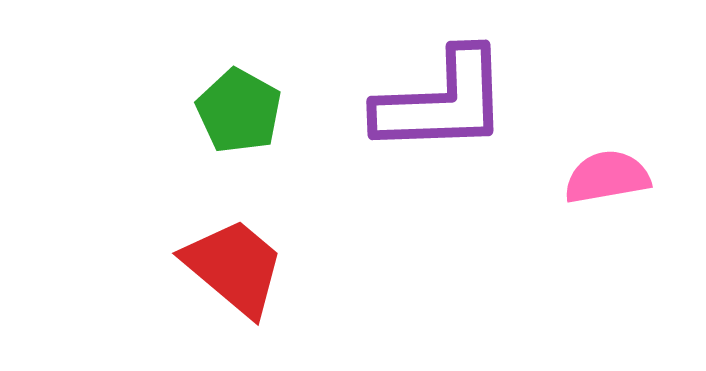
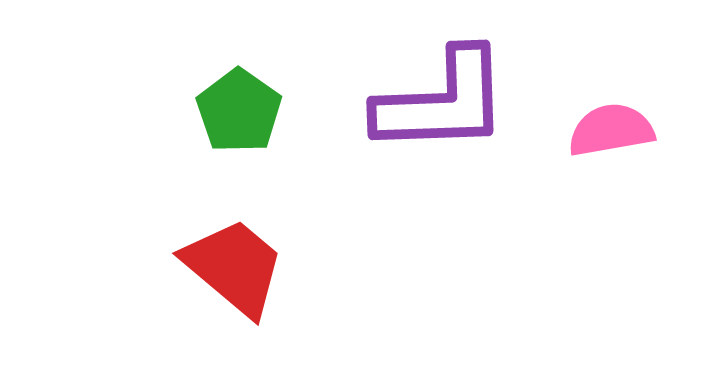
green pentagon: rotated 6 degrees clockwise
pink semicircle: moved 4 px right, 47 px up
